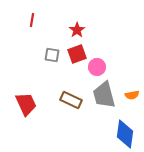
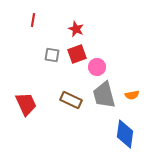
red line: moved 1 px right
red star: moved 1 px left, 1 px up; rotated 14 degrees counterclockwise
